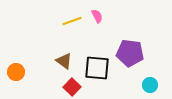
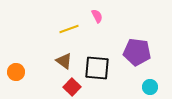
yellow line: moved 3 px left, 8 px down
purple pentagon: moved 7 px right, 1 px up
cyan circle: moved 2 px down
